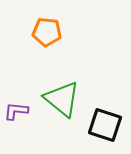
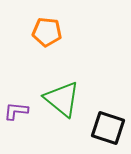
black square: moved 3 px right, 3 px down
